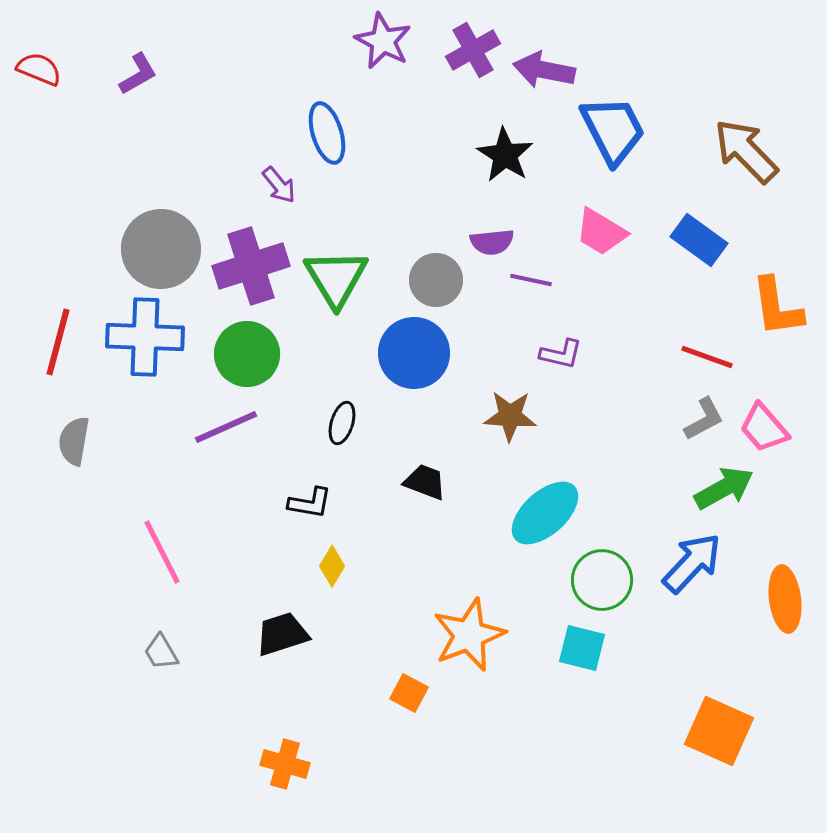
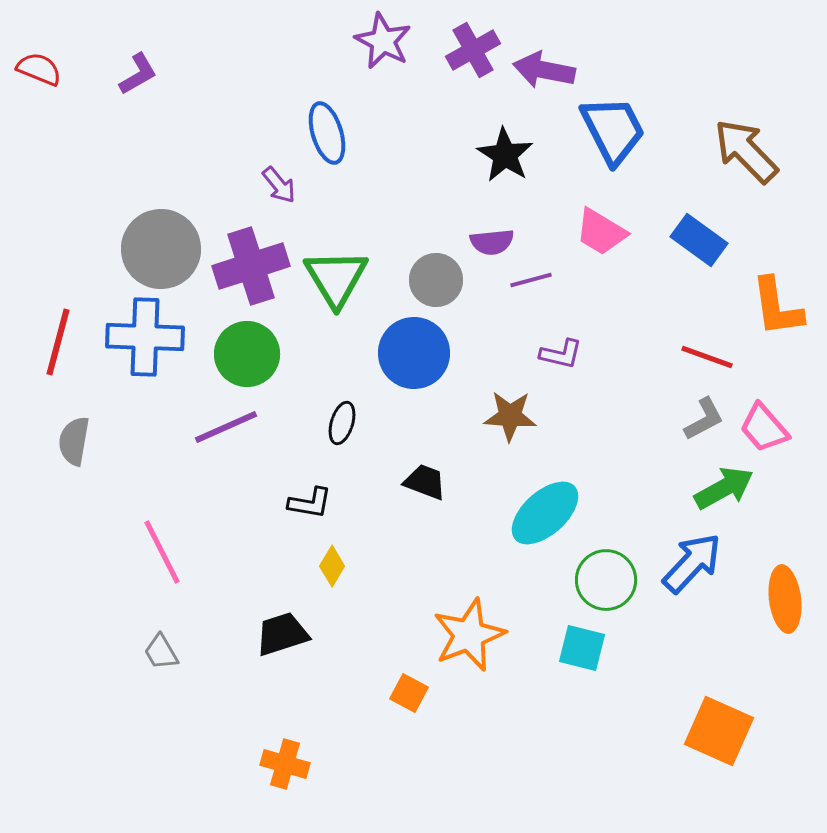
purple line at (531, 280): rotated 27 degrees counterclockwise
green circle at (602, 580): moved 4 px right
